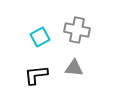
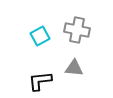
cyan square: moved 1 px up
black L-shape: moved 4 px right, 6 px down
